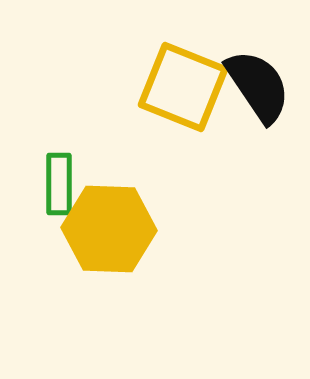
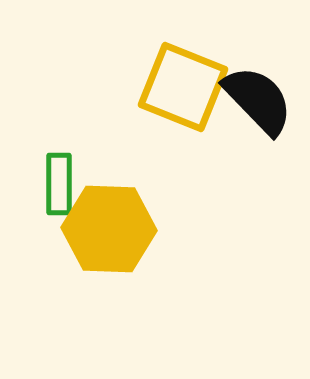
black semicircle: moved 14 px down; rotated 10 degrees counterclockwise
